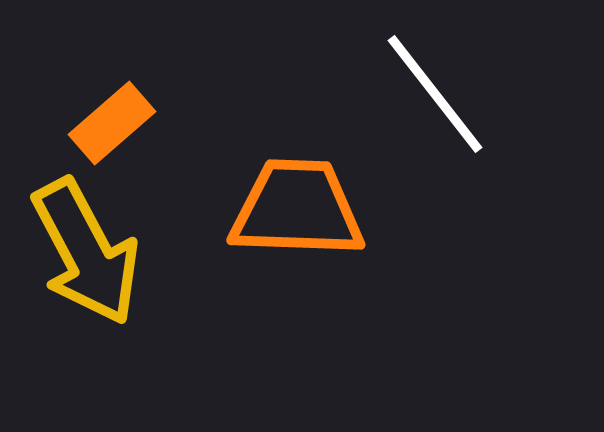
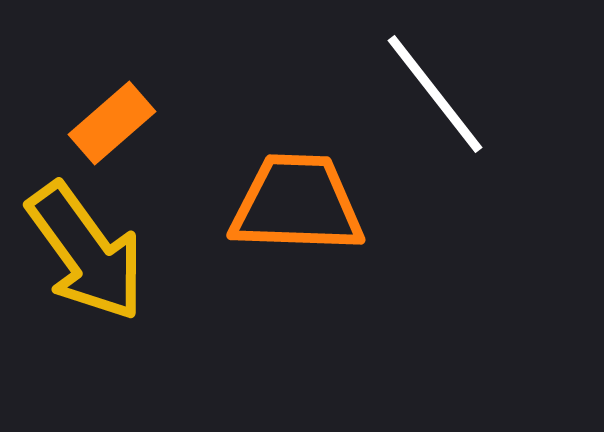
orange trapezoid: moved 5 px up
yellow arrow: rotated 8 degrees counterclockwise
